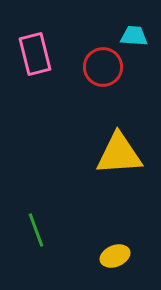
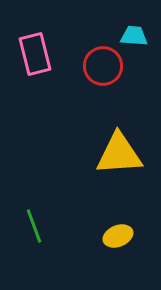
red circle: moved 1 px up
green line: moved 2 px left, 4 px up
yellow ellipse: moved 3 px right, 20 px up
